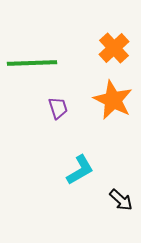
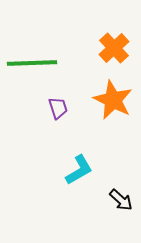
cyan L-shape: moved 1 px left
